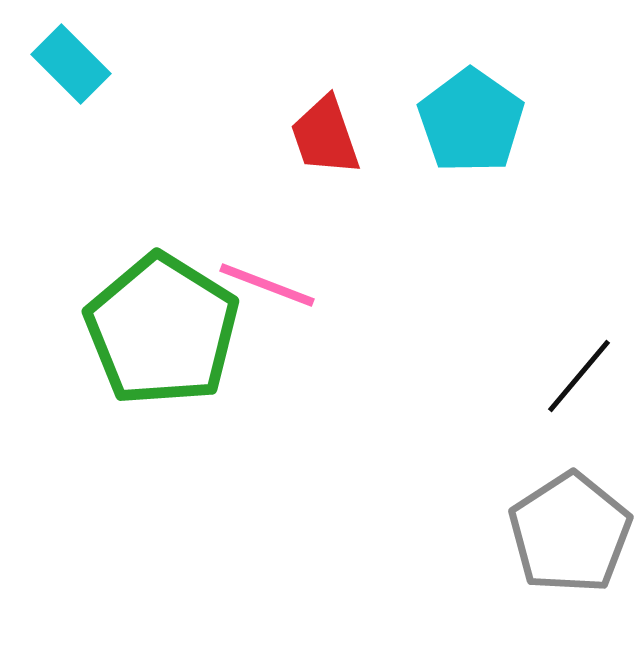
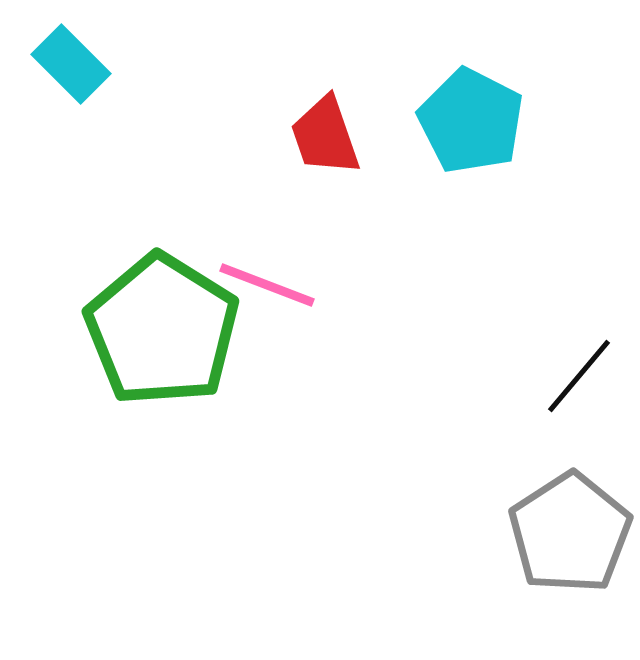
cyan pentagon: rotated 8 degrees counterclockwise
